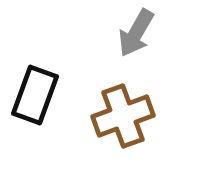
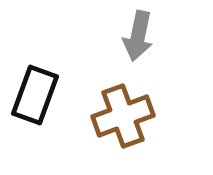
gray arrow: moved 2 px right, 3 px down; rotated 18 degrees counterclockwise
